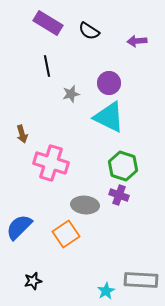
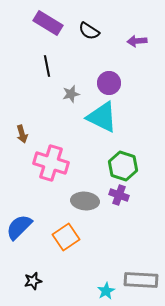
cyan triangle: moved 7 px left
gray ellipse: moved 4 px up
orange square: moved 3 px down
